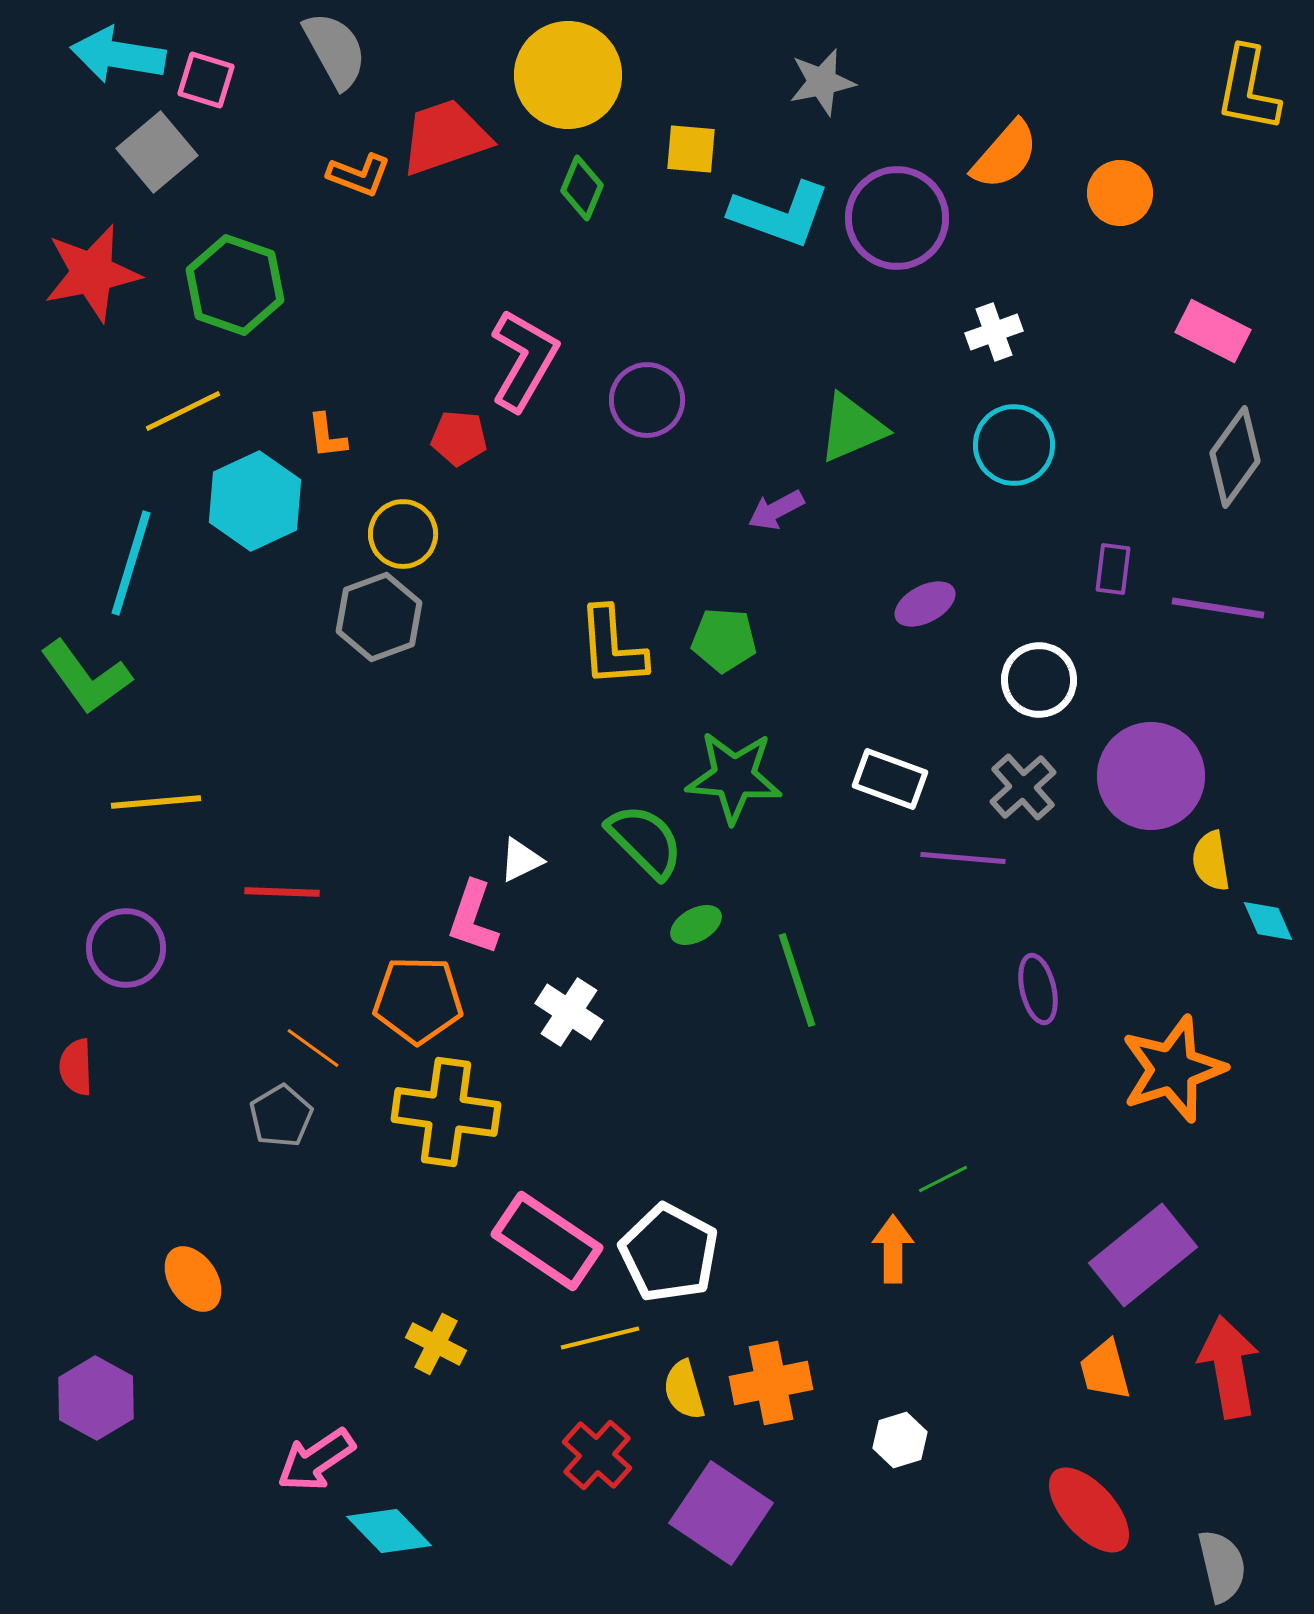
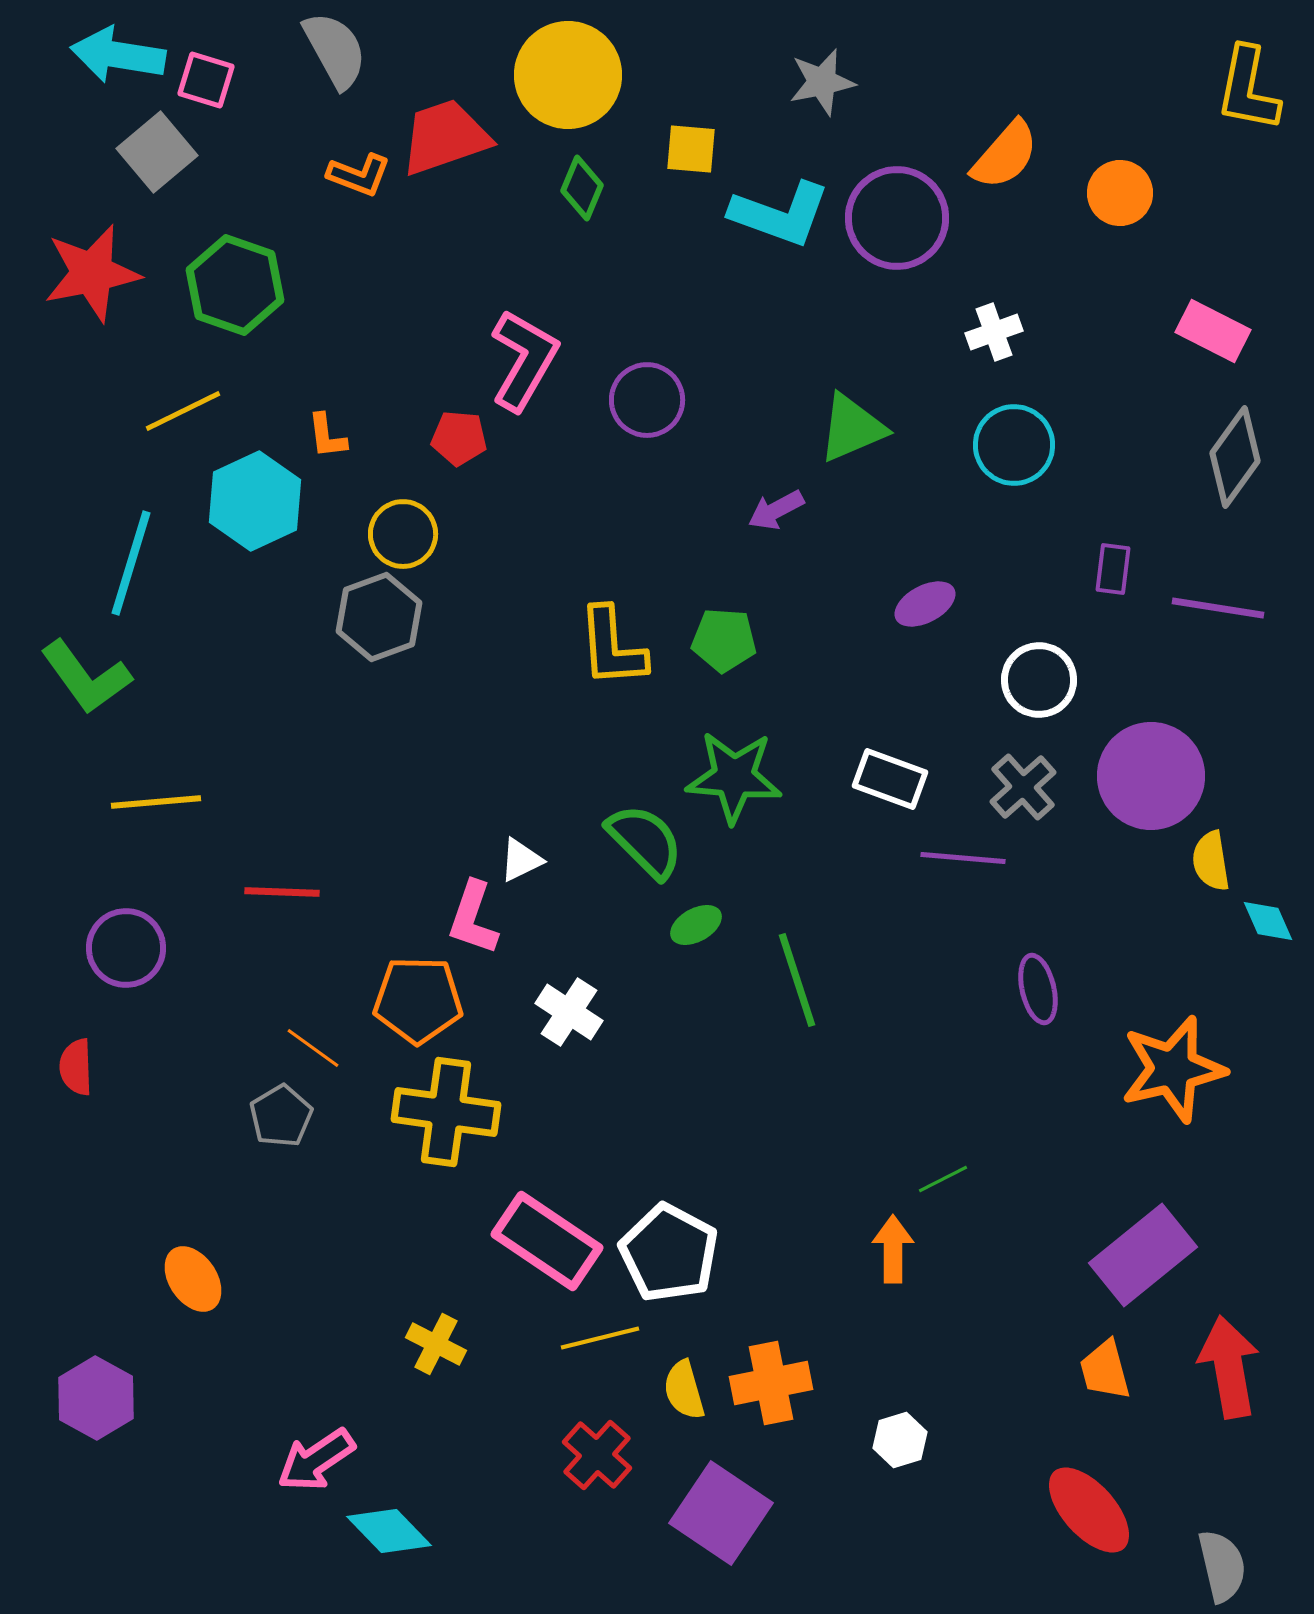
orange star at (1173, 1069): rotated 5 degrees clockwise
